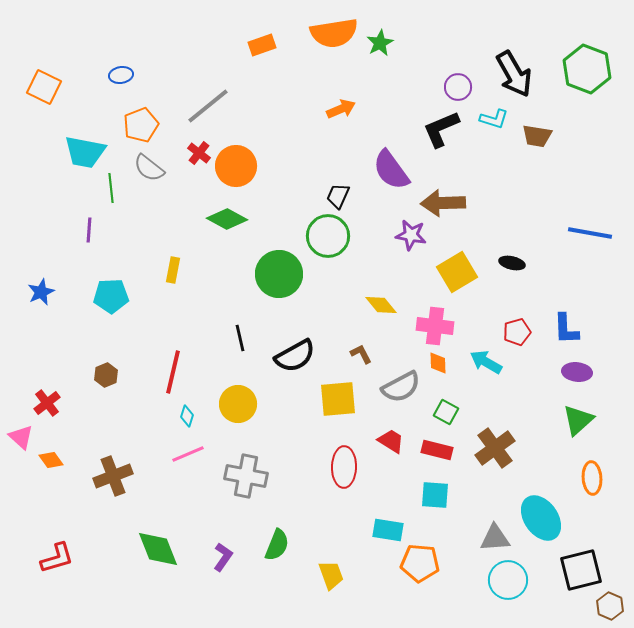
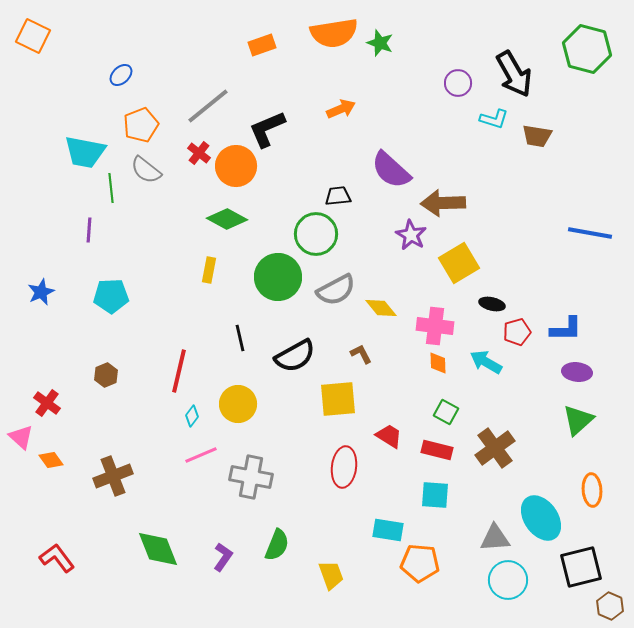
green star at (380, 43): rotated 24 degrees counterclockwise
green hexagon at (587, 69): moved 20 px up; rotated 6 degrees counterclockwise
blue ellipse at (121, 75): rotated 35 degrees counterclockwise
orange square at (44, 87): moved 11 px left, 51 px up
purple circle at (458, 87): moved 4 px up
black L-shape at (441, 129): moved 174 px left
gray semicircle at (149, 168): moved 3 px left, 2 px down
purple semicircle at (391, 170): rotated 12 degrees counterclockwise
black trapezoid at (338, 196): rotated 60 degrees clockwise
purple star at (411, 235): rotated 20 degrees clockwise
green circle at (328, 236): moved 12 px left, 2 px up
black ellipse at (512, 263): moved 20 px left, 41 px down
yellow rectangle at (173, 270): moved 36 px right
yellow square at (457, 272): moved 2 px right, 9 px up
green circle at (279, 274): moved 1 px left, 3 px down
yellow diamond at (381, 305): moved 3 px down
blue L-shape at (566, 329): rotated 88 degrees counterclockwise
red line at (173, 372): moved 6 px right, 1 px up
gray semicircle at (401, 387): moved 65 px left, 97 px up
red cross at (47, 403): rotated 16 degrees counterclockwise
cyan diamond at (187, 416): moved 5 px right; rotated 20 degrees clockwise
red trapezoid at (391, 441): moved 2 px left, 5 px up
pink line at (188, 454): moved 13 px right, 1 px down
red ellipse at (344, 467): rotated 6 degrees clockwise
gray cross at (246, 476): moved 5 px right, 1 px down
orange ellipse at (592, 478): moved 12 px down
red L-shape at (57, 558): rotated 111 degrees counterclockwise
black square at (581, 570): moved 3 px up
